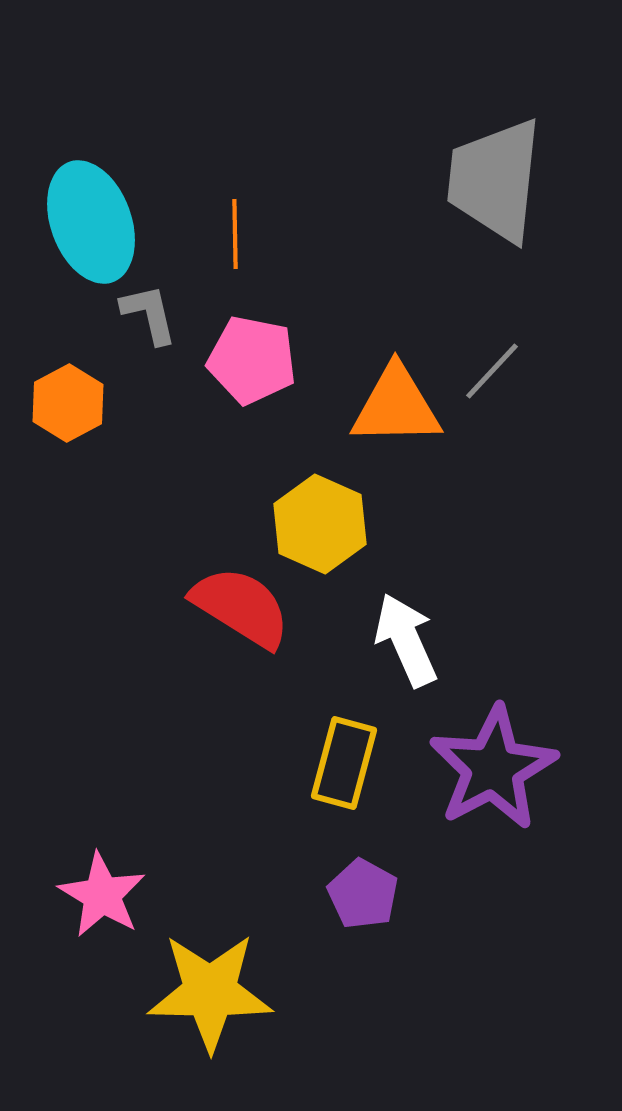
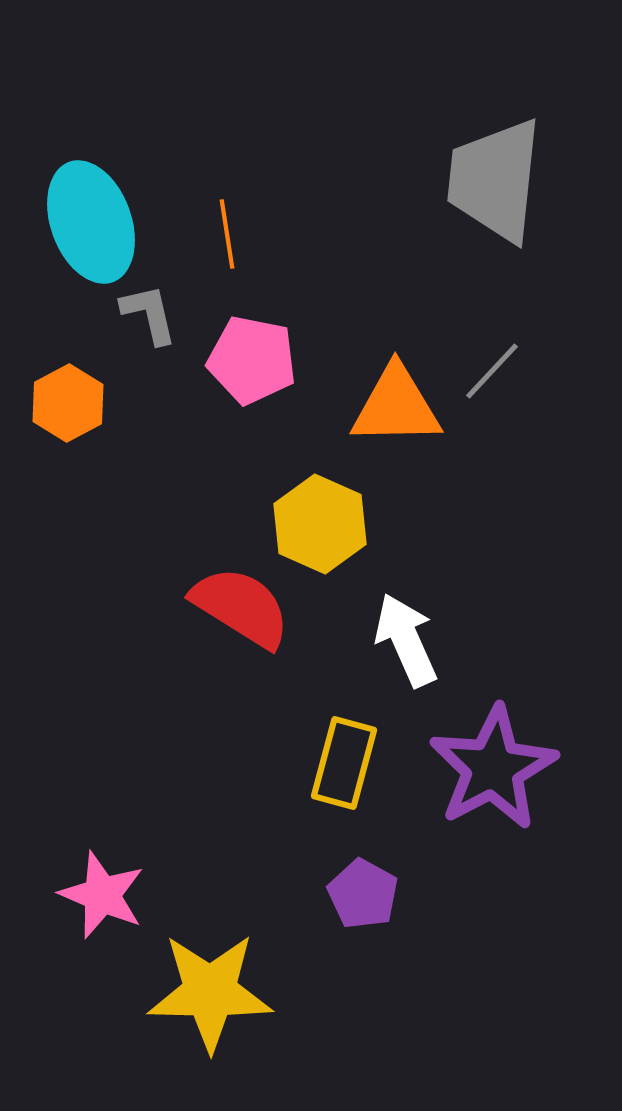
orange line: moved 8 px left; rotated 8 degrees counterclockwise
pink star: rotated 8 degrees counterclockwise
